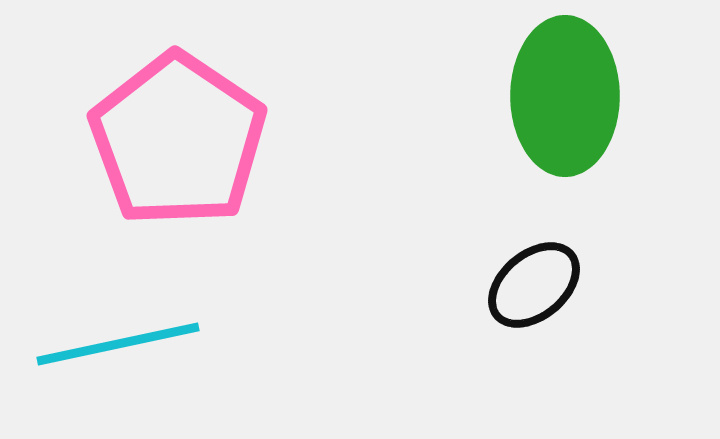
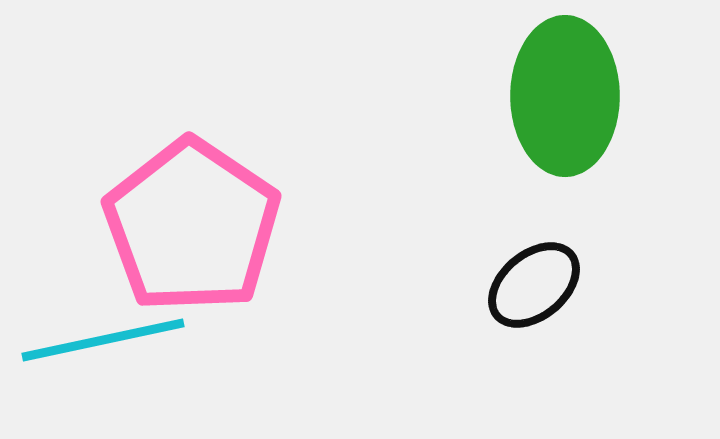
pink pentagon: moved 14 px right, 86 px down
cyan line: moved 15 px left, 4 px up
